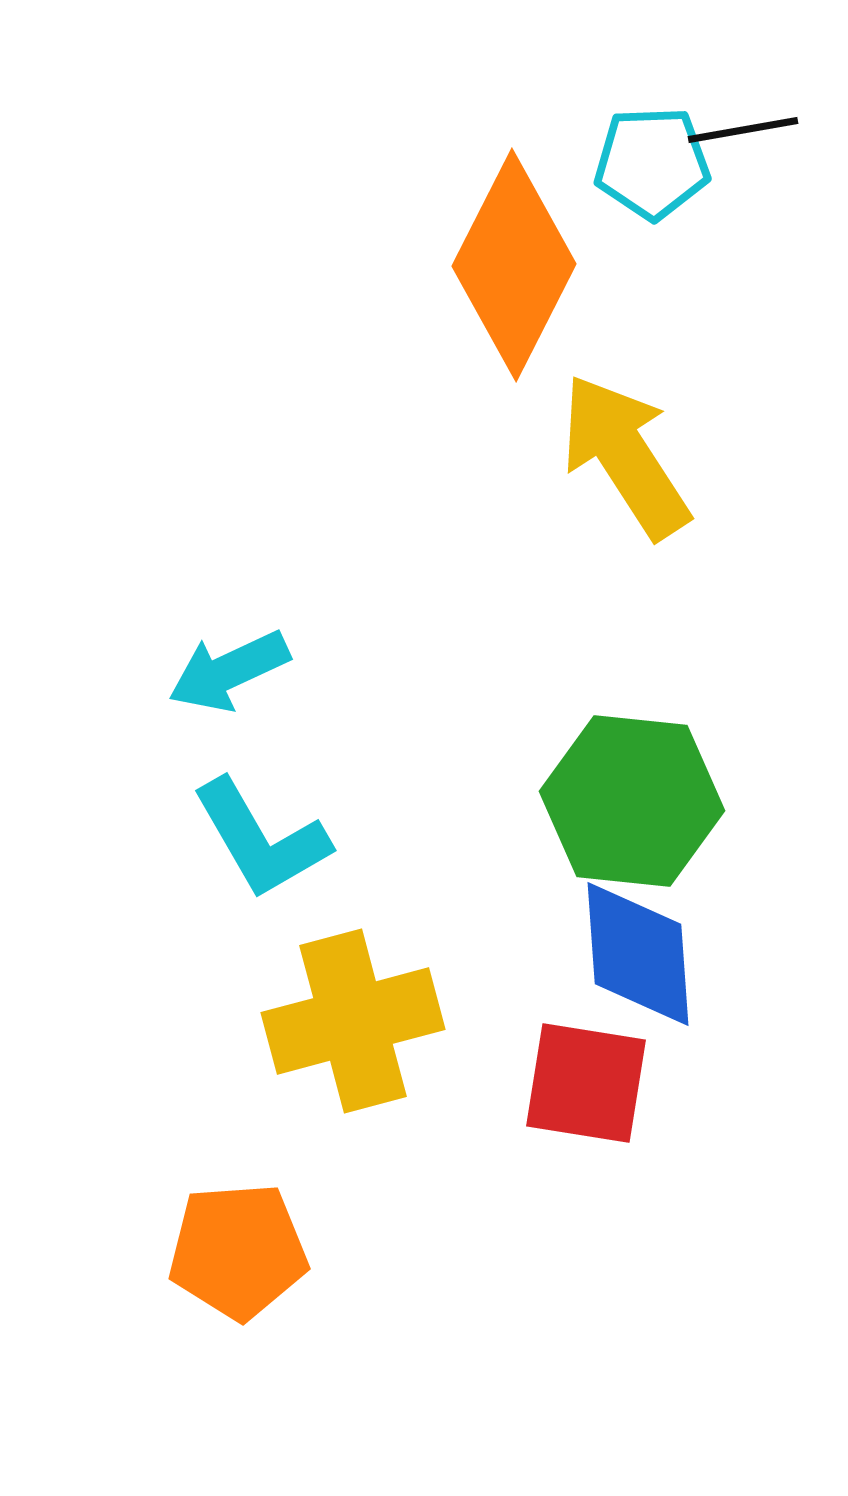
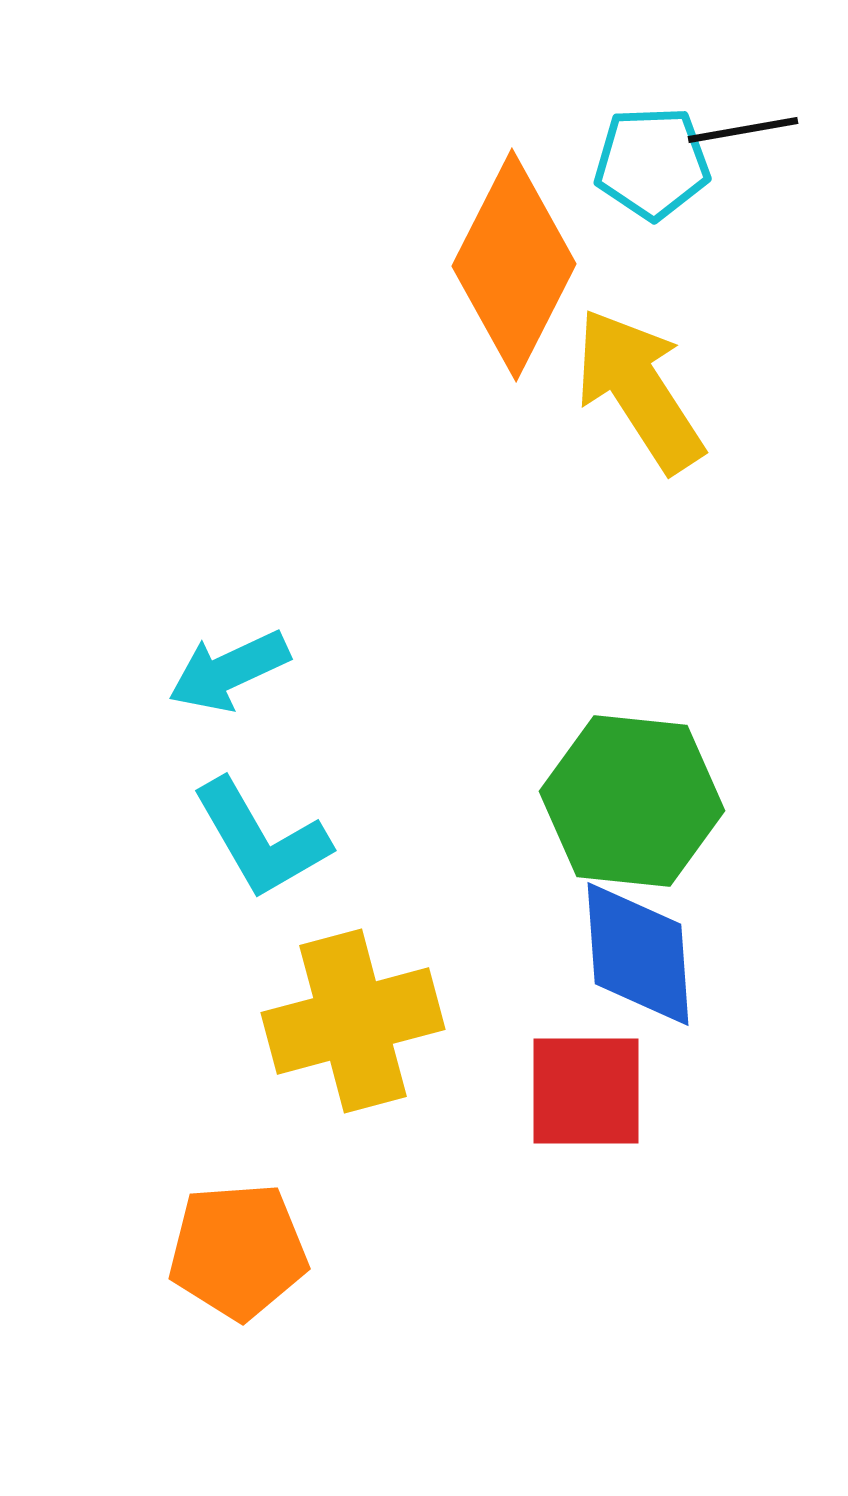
yellow arrow: moved 14 px right, 66 px up
red square: moved 8 px down; rotated 9 degrees counterclockwise
